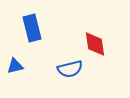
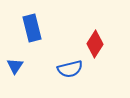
red diamond: rotated 40 degrees clockwise
blue triangle: rotated 42 degrees counterclockwise
